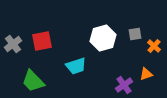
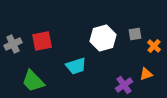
gray cross: rotated 12 degrees clockwise
